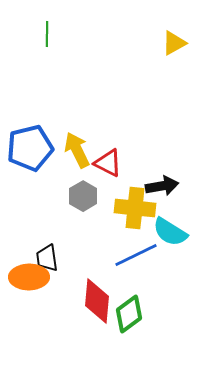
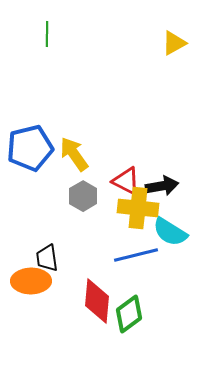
yellow arrow: moved 3 px left, 4 px down; rotated 9 degrees counterclockwise
red triangle: moved 18 px right, 18 px down
yellow cross: moved 3 px right
blue line: rotated 12 degrees clockwise
orange ellipse: moved 2 px right, 4 px down
